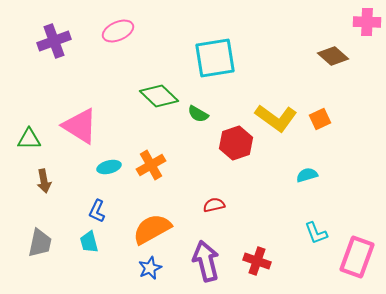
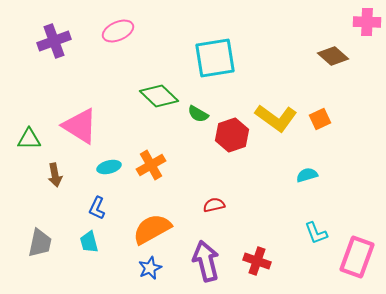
red hexagon: moved 4 px left, 8 px up
brown arrow: moved 11 px right, 6 px up
blue L-shape: moved 3 px up
